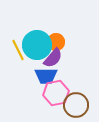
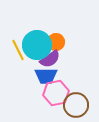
purple semicircle: moved 3 px left, 1 px down; rotated 15 degrees clockwise
